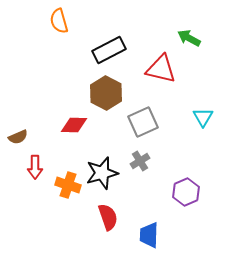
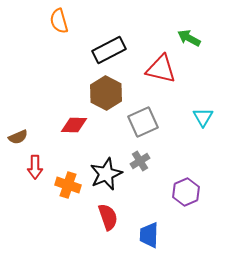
black star: moved 4 px right, 1 px down; rotated 8 degrees counterclockwise
